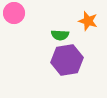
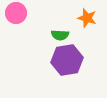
pink circle: moved 2 px right
orange star: moved 1 px left, 3 px up
